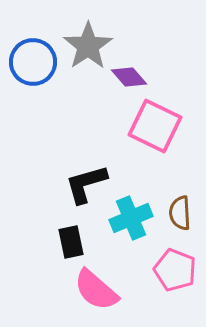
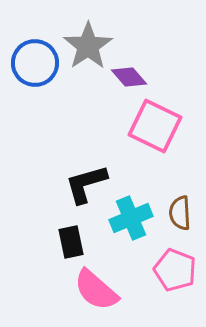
blue circle: moved 2 px right, 1 px down
